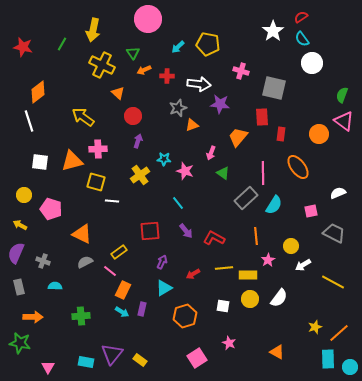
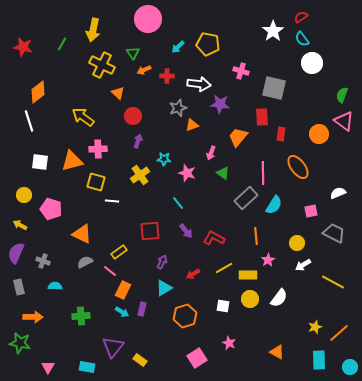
pink star at (185, 171): moved 2 px right, 2 px down
yellow circle at (291, 246): moved 6 px right, 3 px up
yellow line at (224, 268): rotated 24 degrees counterclockwise
purple triangle at (112, 354): moved 1 px right, 7 px up
cyan rectangle at (328, 359): moved 9 px left, 1 px down
cyan rectangle at (86, 362): moved 1 px right, 5 px down
